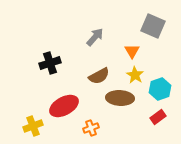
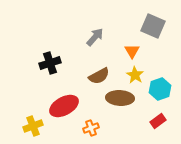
red rectangle: moved 4 px down
